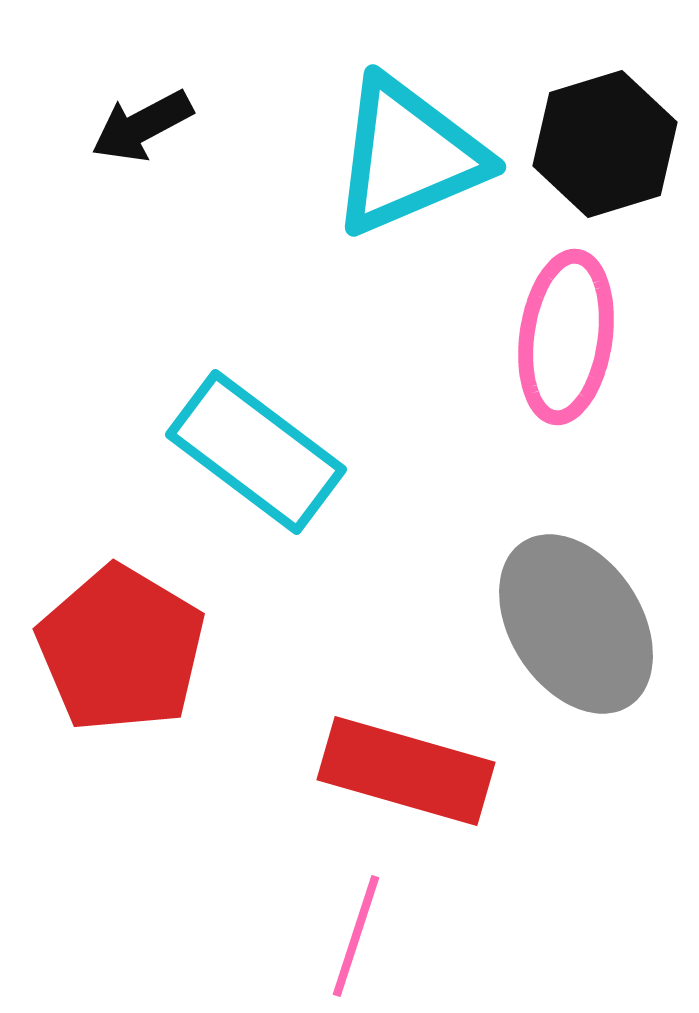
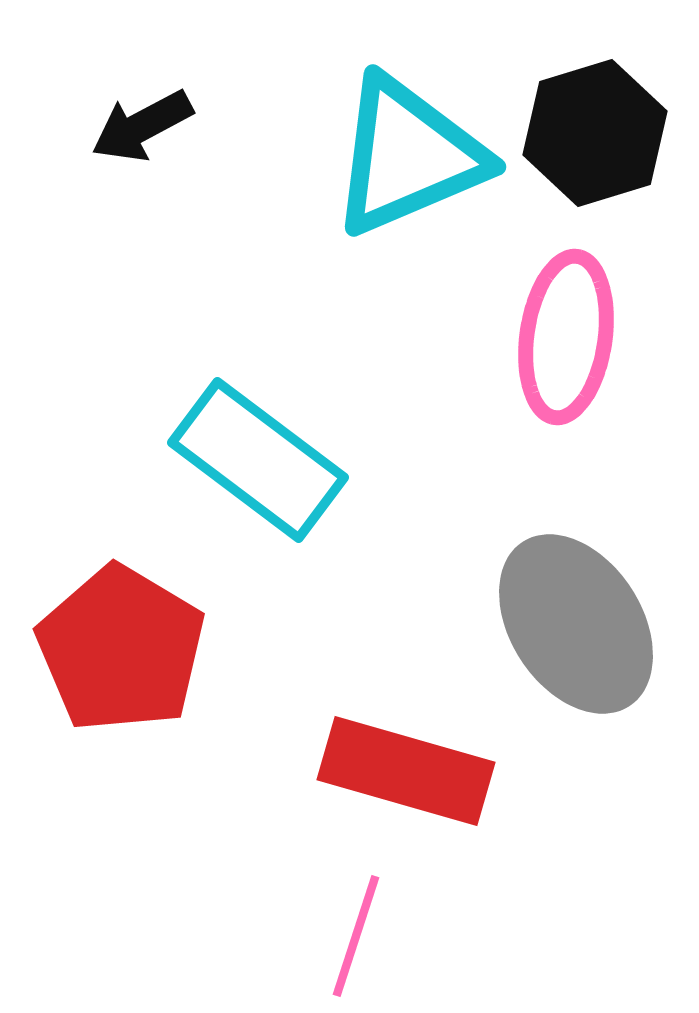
black hexagon: moved 10 px left, 11 px up
cyan rectangle: moved 2 px right, 8 px down
